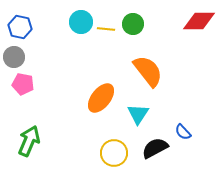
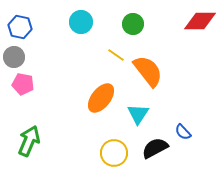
red diamond: moved 1 px right
yellow line: moved 10 px right, 26 px down; rotated 30 degrees clockwise
